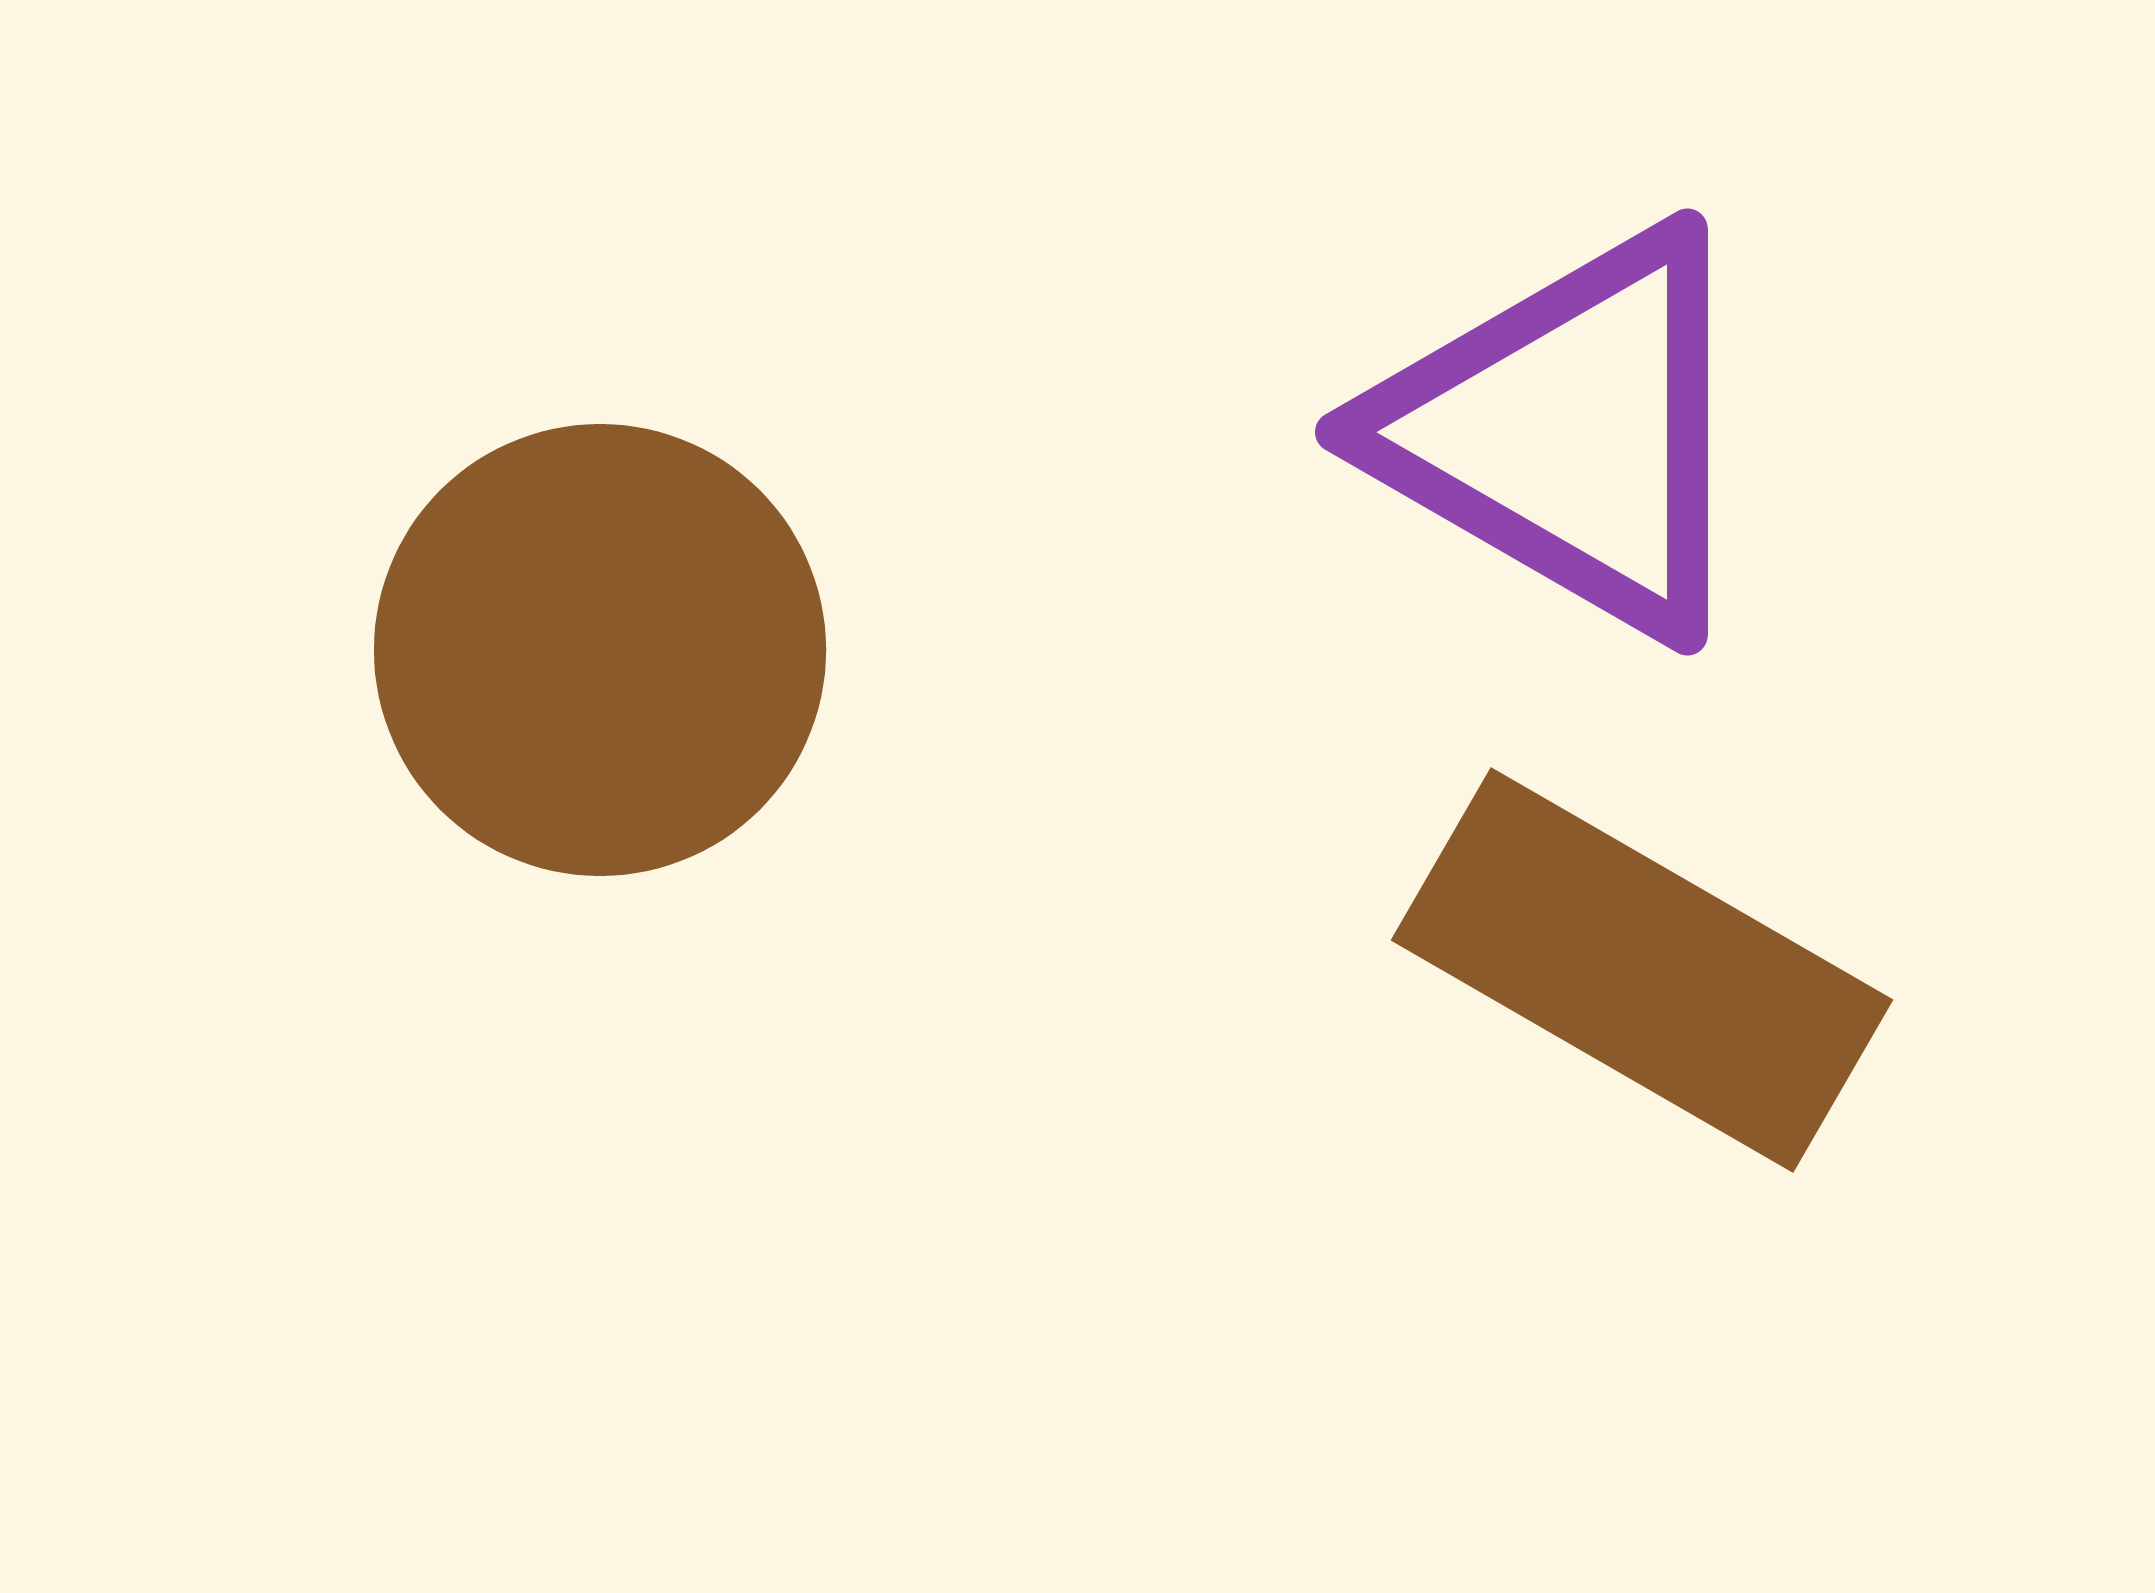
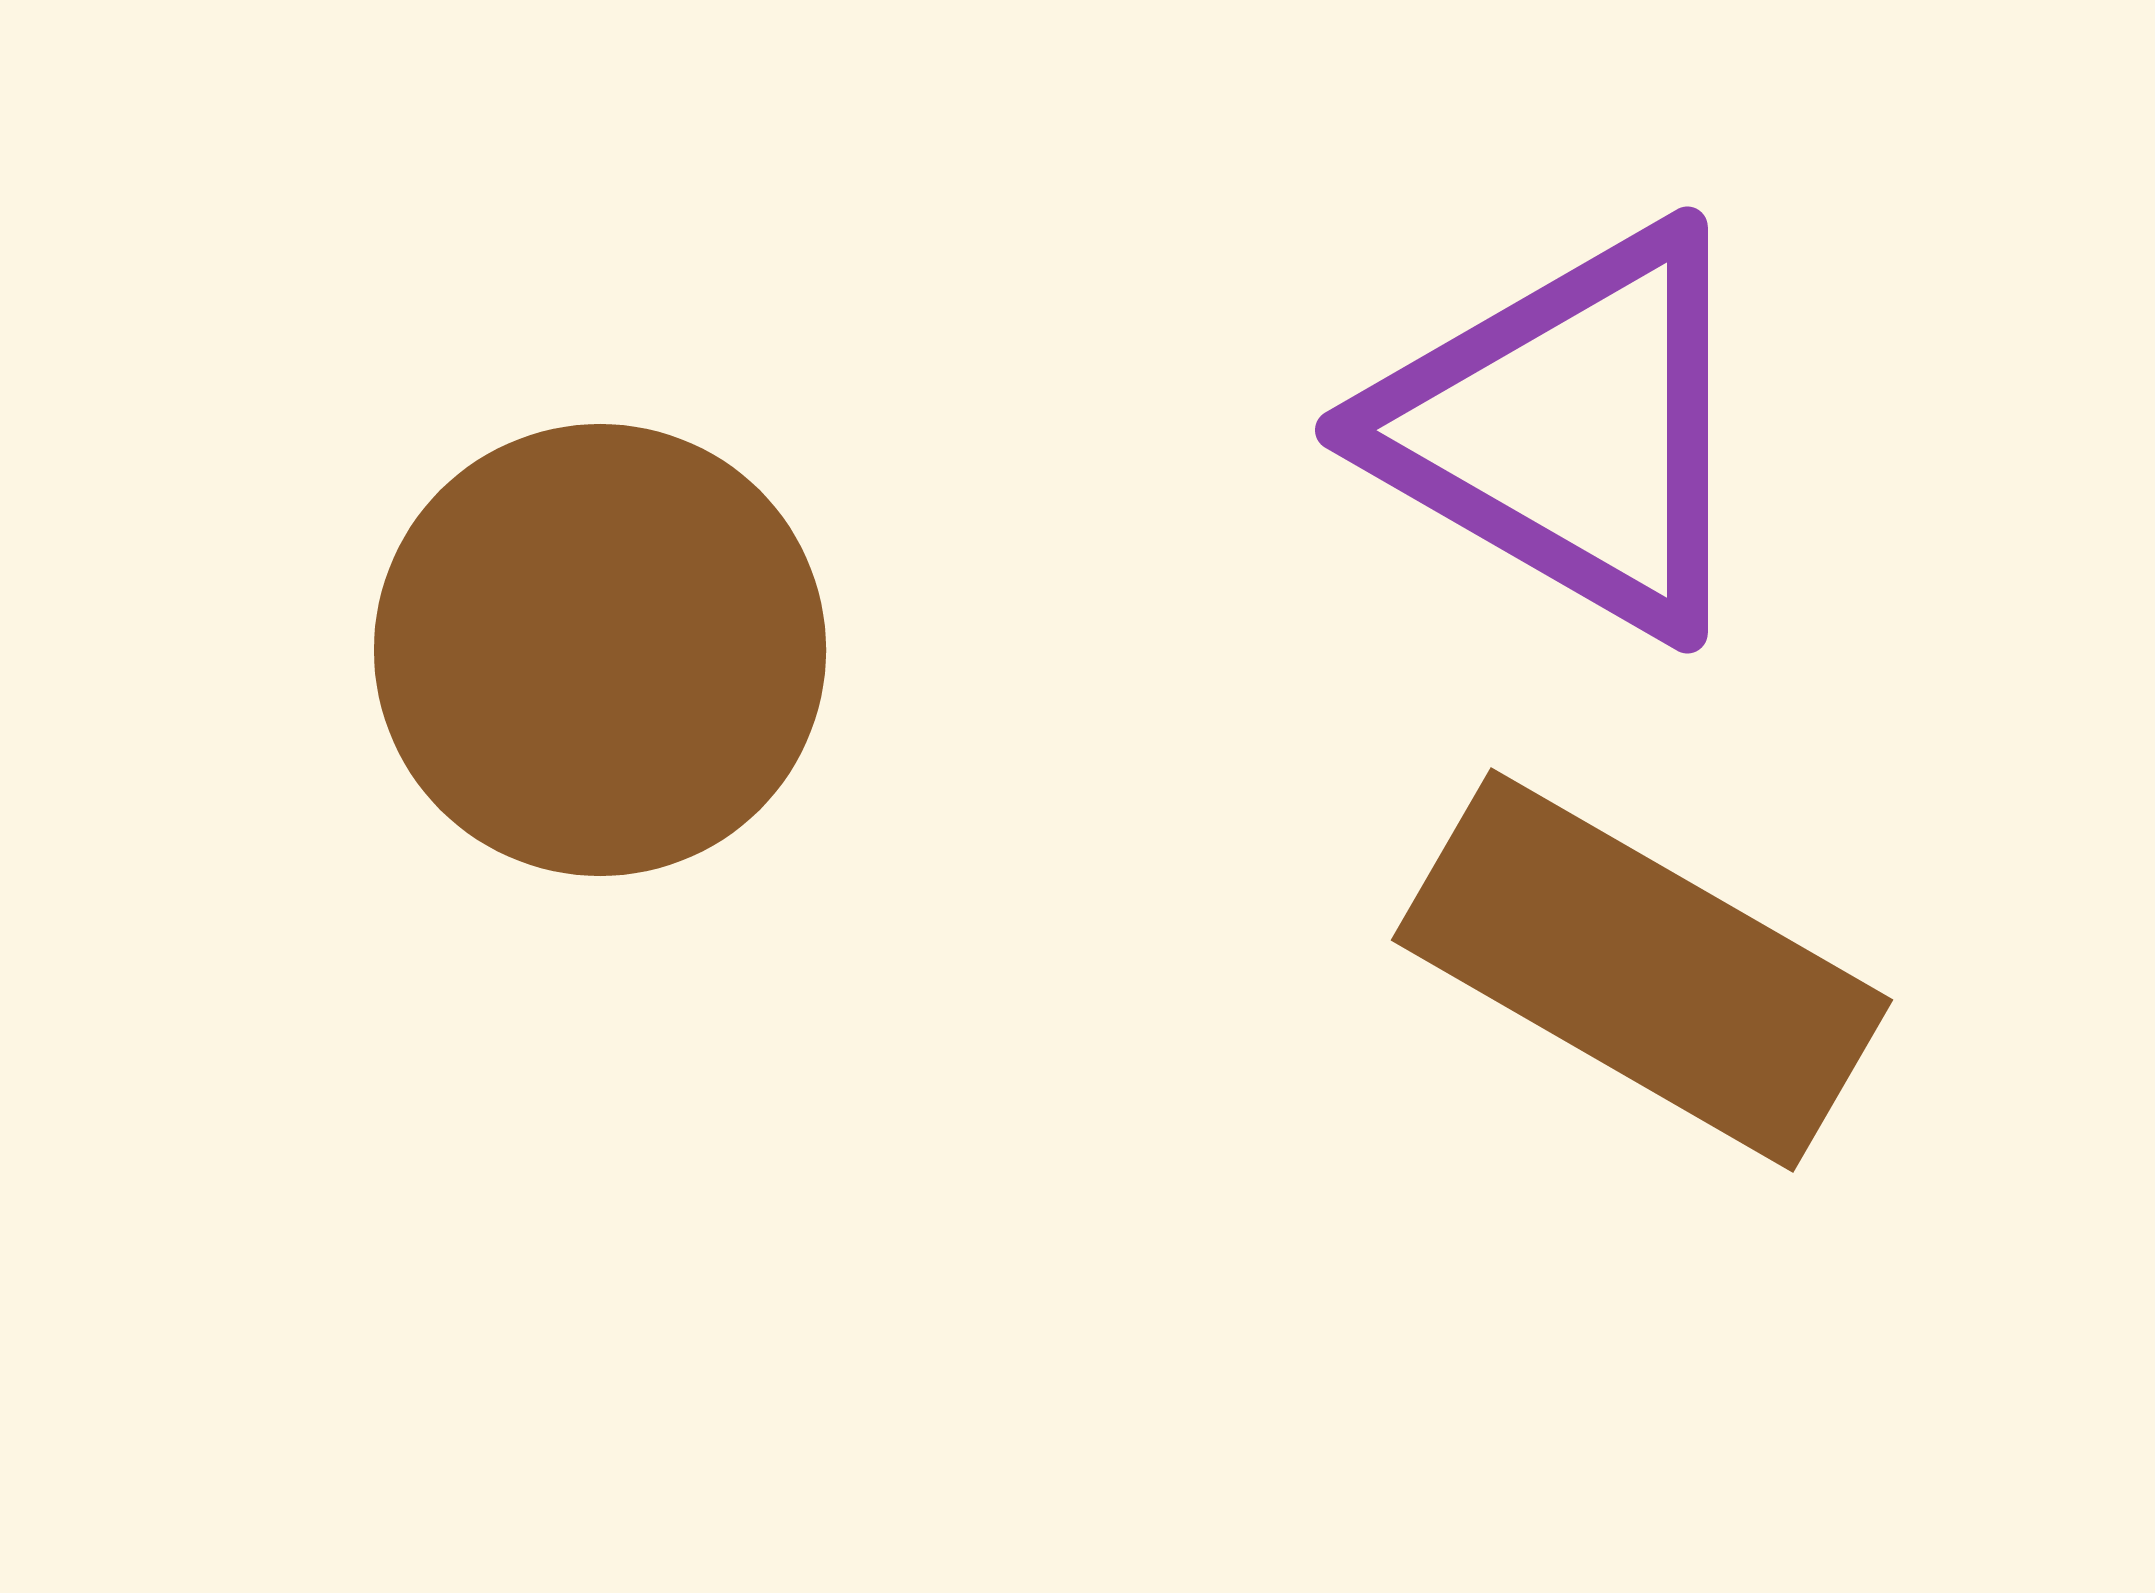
purple triangle: moved 2 px up
